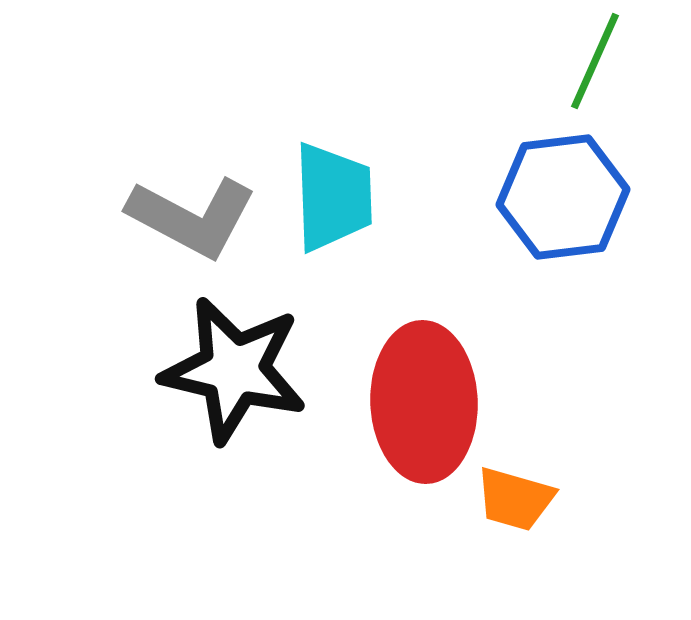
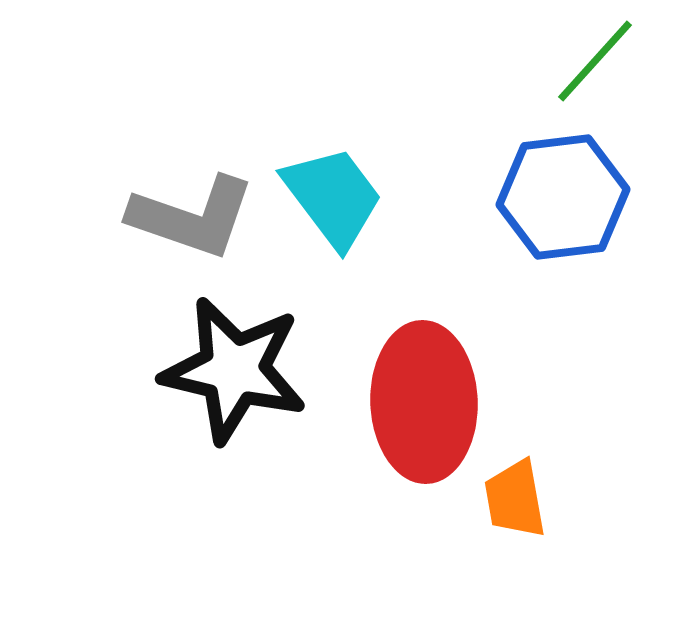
green line: rotated 18 degrees clockwise
cyan trapezoid: rotated 35 degrees counterclockwise
gray L-shape: rotated 9 degrees counterclockwise
orange trapezoid: rotated 64 degrees clockwise
